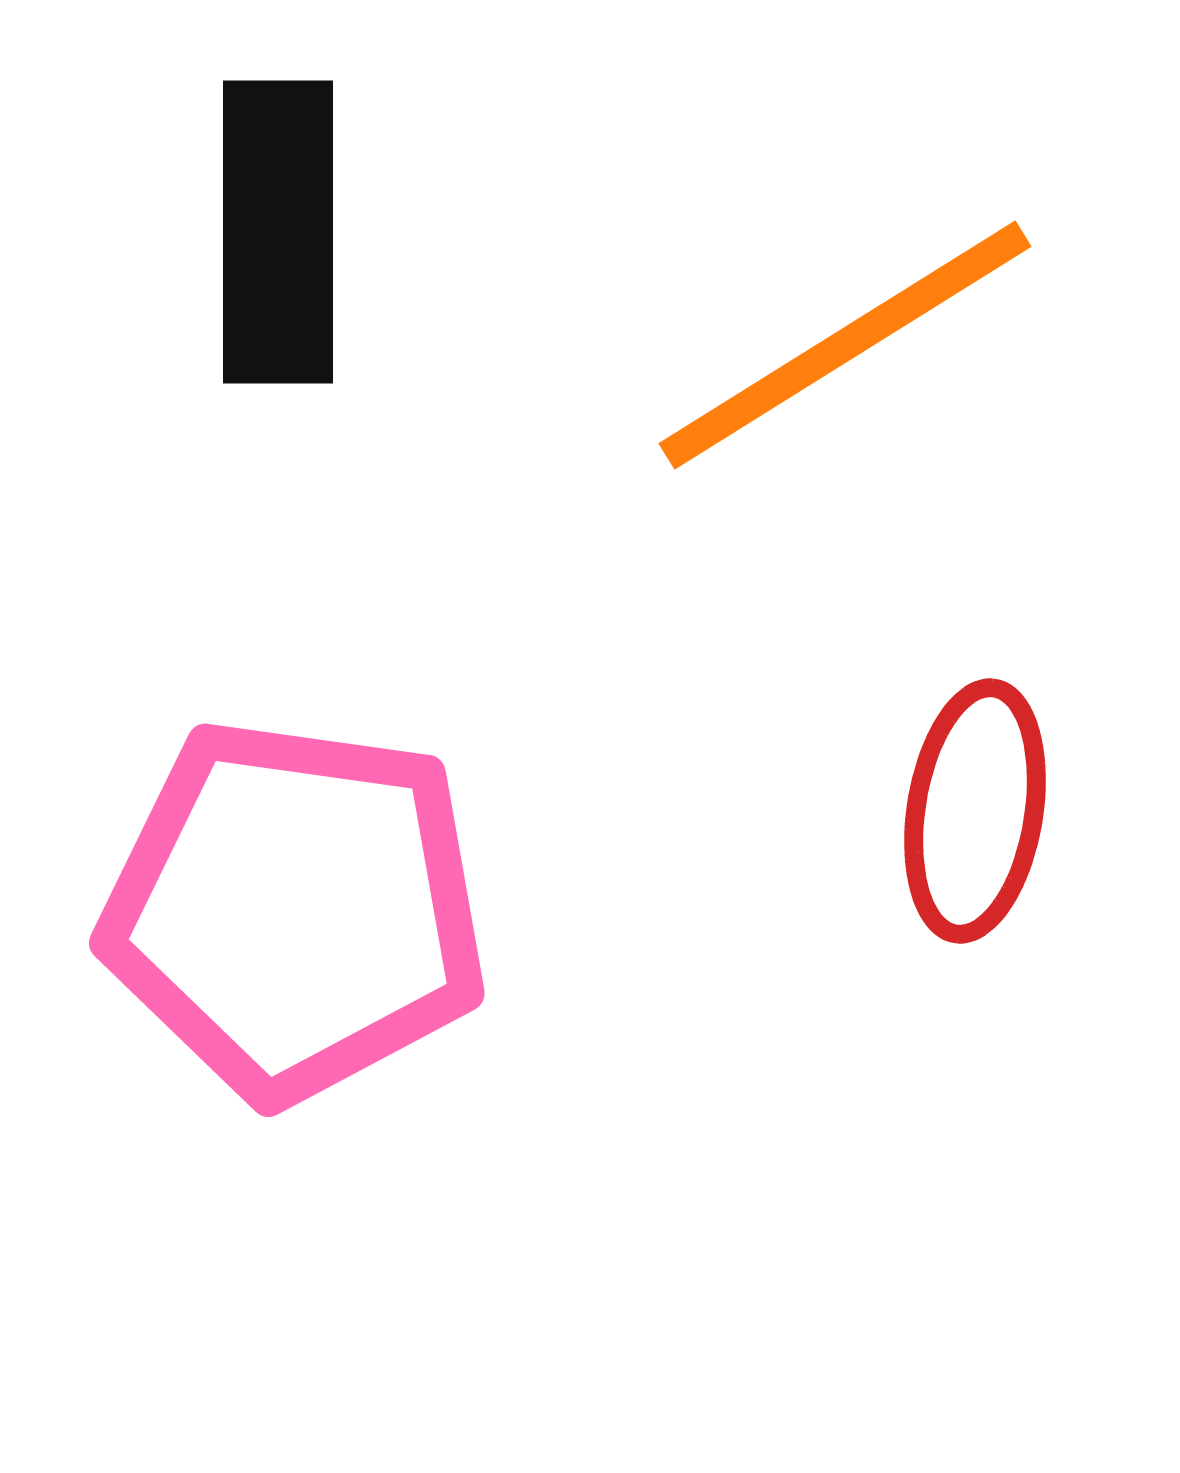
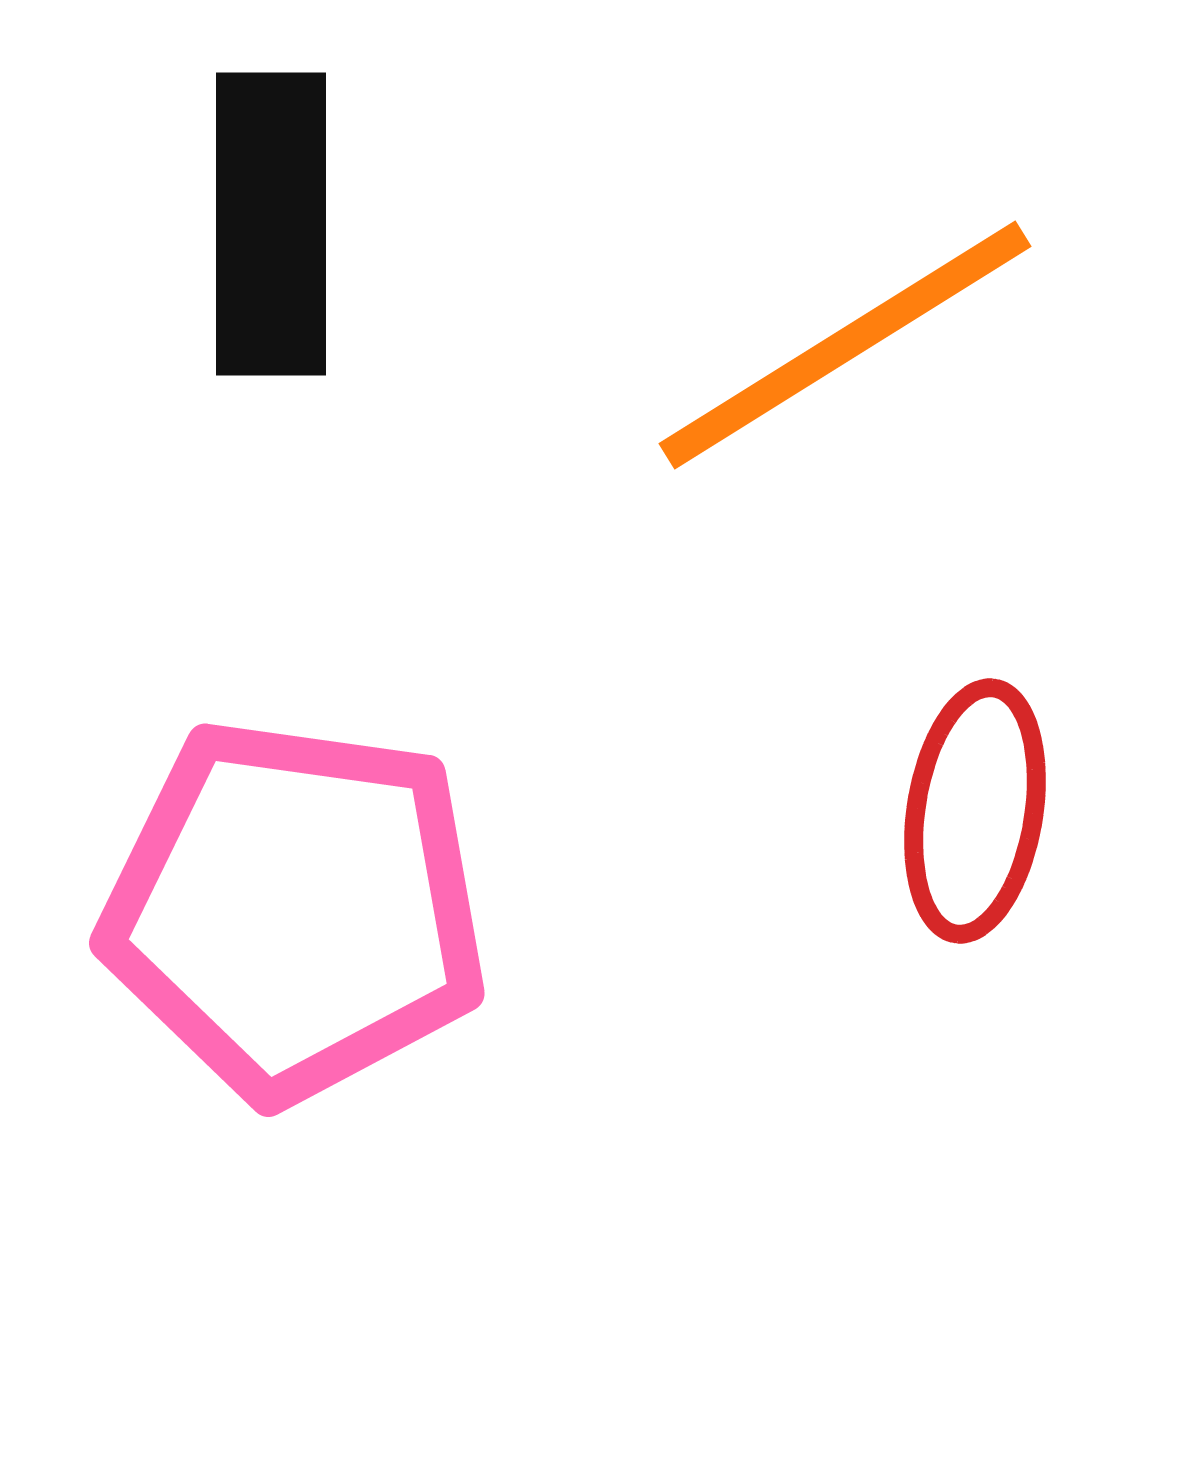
black rectangle: moved 7 px left, 8 px up
